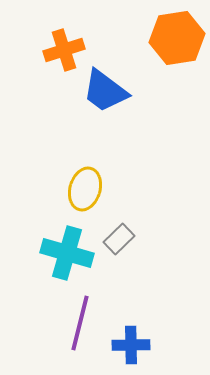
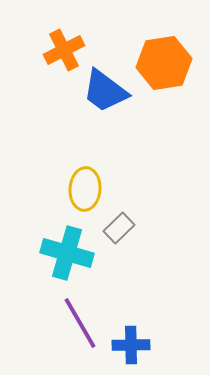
orange hexagon: moved 13 px left, 25 px down
orange cross: rotated 9 degrees counterclockwise
yellow ellipse: rotated 12 degrees counterclockwise
gray rectangle: moved 11 px up
purple line: rotated 44 degrees counterclockwise
